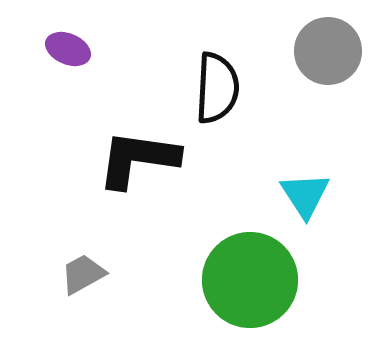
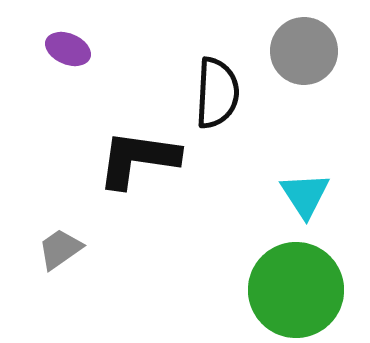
gray circle: moved 24 px left
black semicircle: moved 5 px down
gray trapezoid: moved 23 px left, 25 px up; rotated 6 degrees counterclockwise
green circle: moved 46 px right, 10 px down
